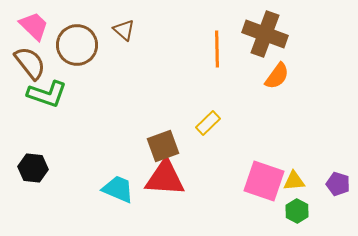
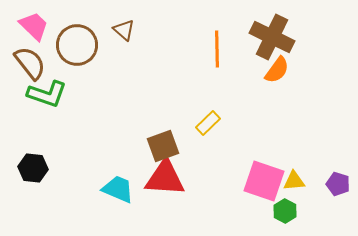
brown cross: moved 7 px right, 3 px down; rotated 6 degrees clockwise
orange semicircle: moved 6 px up
green hexagon: moved 12 px left
